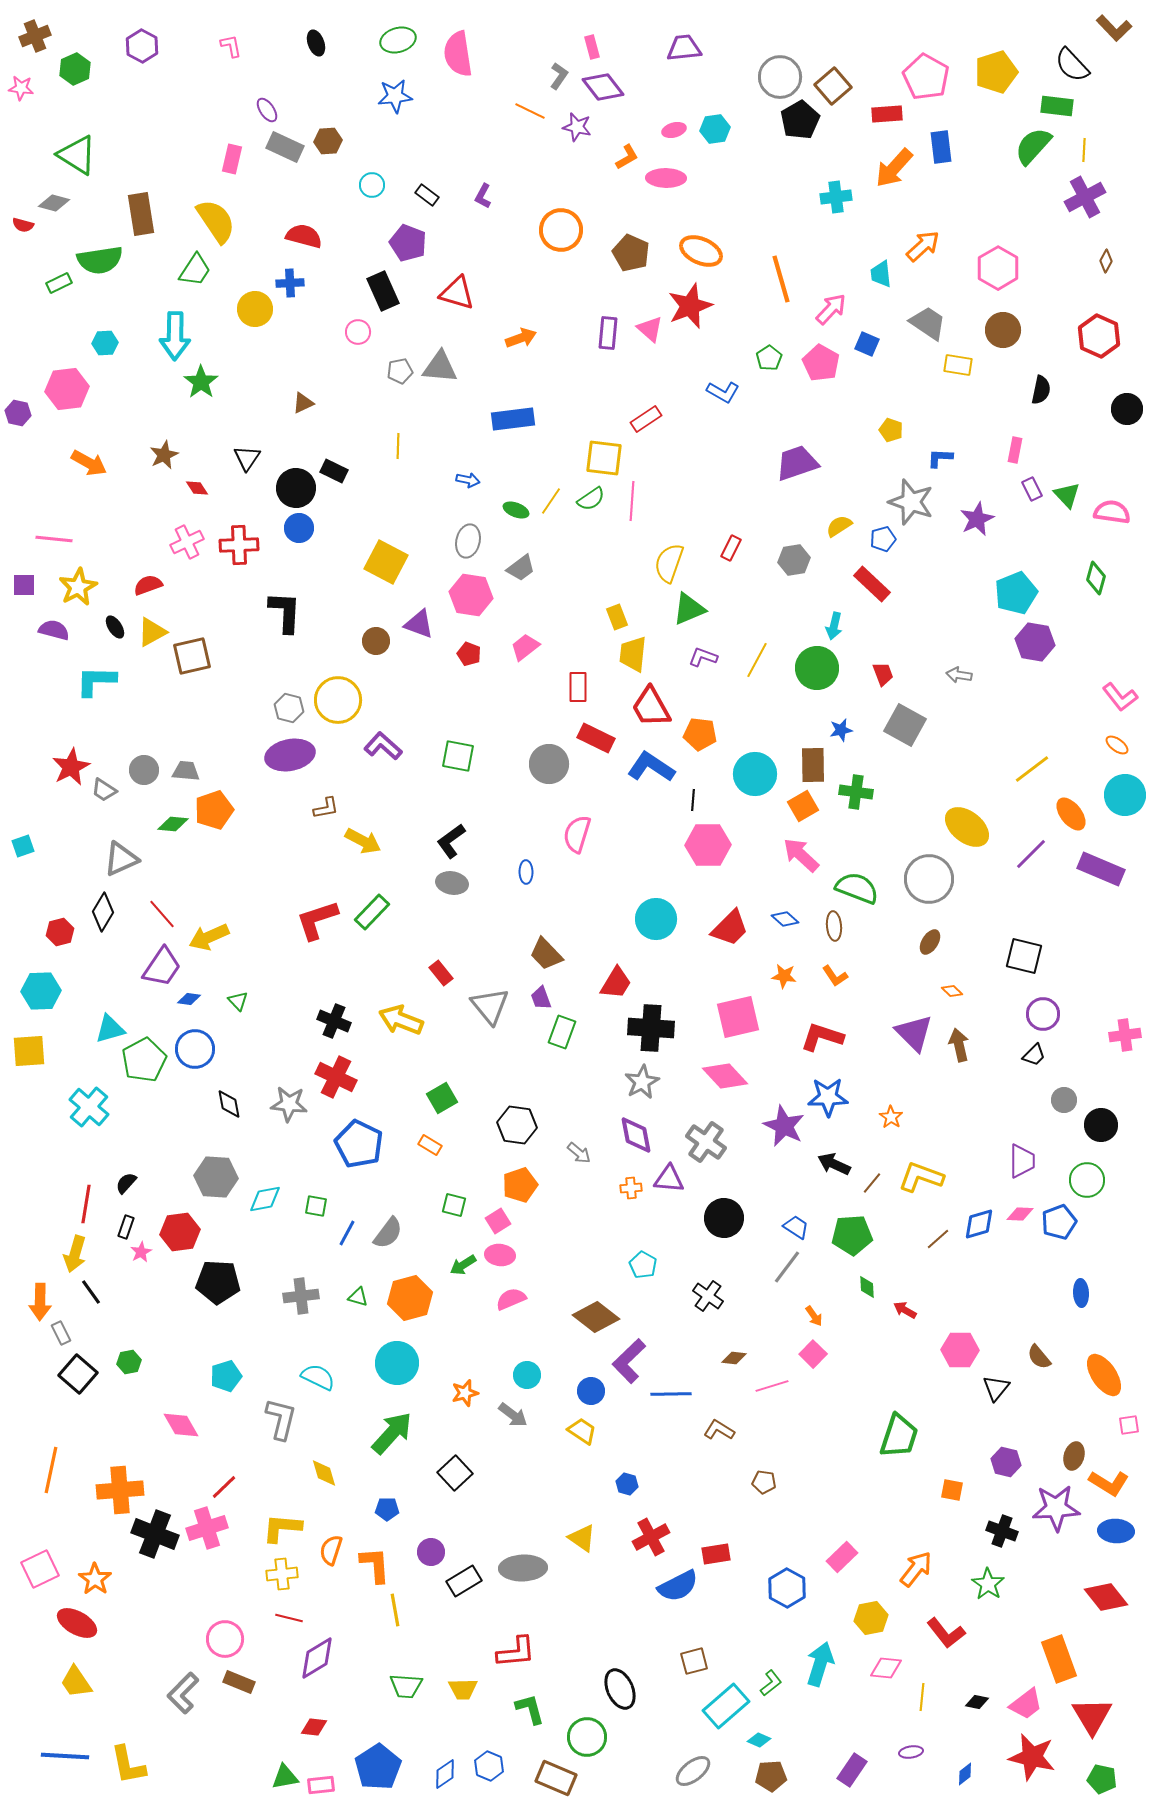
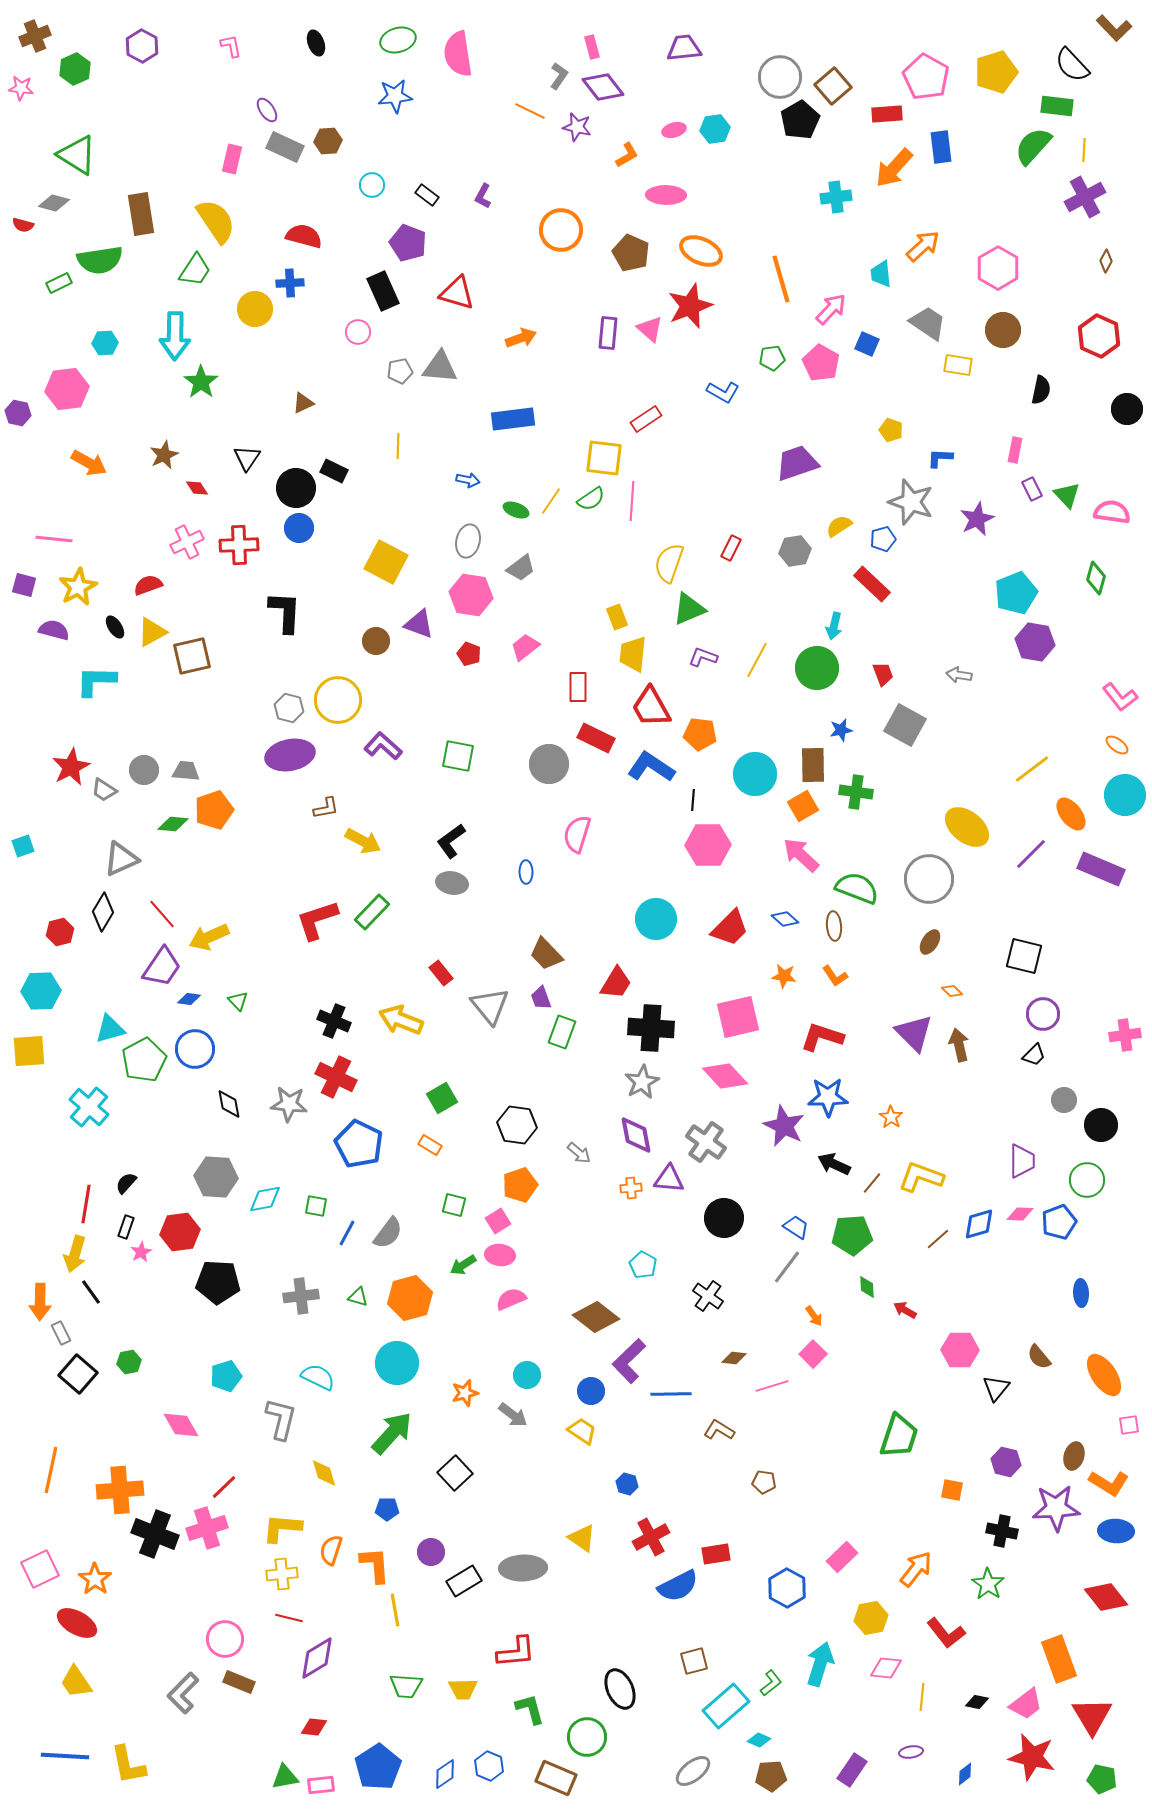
orange L-shape at (627, 157): moved 2 px up
pink ellipse at (666, 178): moved 17 px down
green pentagon at (769, 358): moved 3 px right; rotated 25 degrees clockwise
gray hexagon at (794, 560): moved 1 px right, 9 px up
purple square at (24, 585): rotated 15 degrees clockwise
black cross at (1002, 1531): rotated 8 degrees counterclockwise
